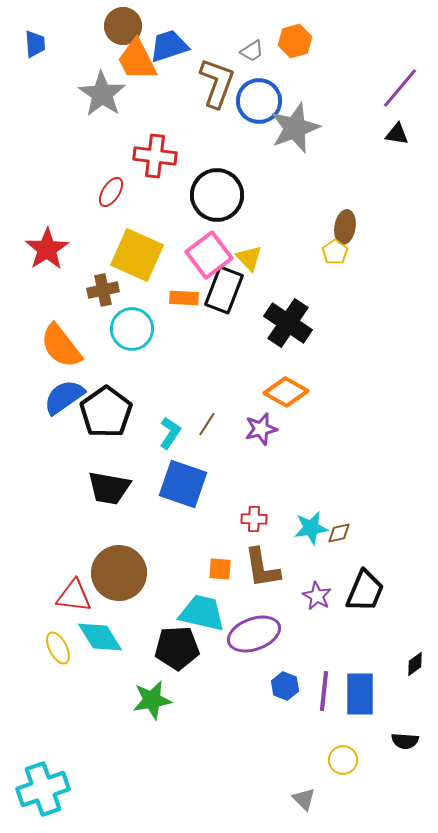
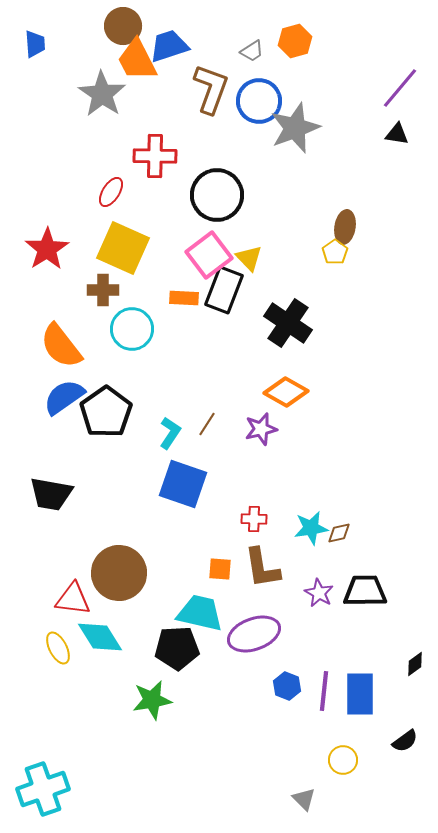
brown L-shape at (217, 83): moved 6 px left, 6 px down
red cross at (155, 156): rotated 6 degrees counterclockwise
yellow square at (137, 255): moved 14 px left, 7 px up
brown cross at (103, 290): rotated 12 degrees clockwise
black trapezoid at (109, 488): moved 58 px left, 6 px down
black trapezoid at (365, 591): rotated 114 degrees counterclockwise
red triangle at (74, 596): moved 1 px left, 3 px down
purple star at (317, 596): moved 2 px right, 3 px up
cyan trapezoid at (202, 613): moved 2 px left
blue hexagon at (285, 686): moved 2 px right
black semicircle at (405, 741): rotated 40 degrees counterclockwise
